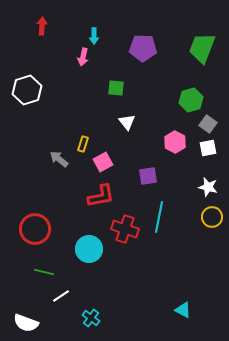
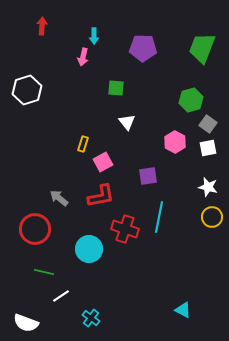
gray arrow: moved 39 px down
